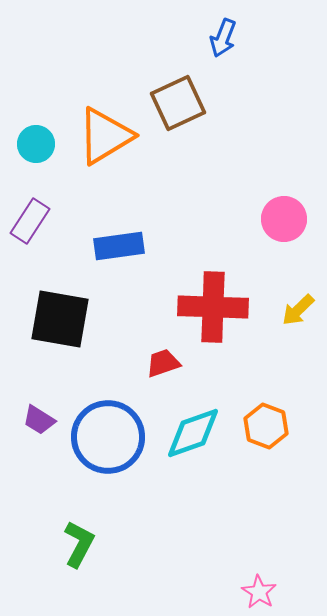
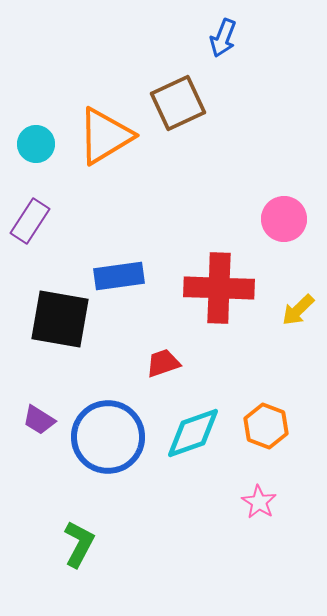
blue rectangle: moved 30 px down
red cross: moved 6 px right, 19 px up
pink star: moved 90 px up
